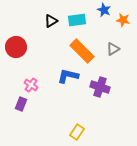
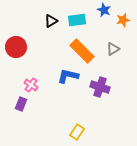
orange star: rotated 24 degrees counterclockwise
